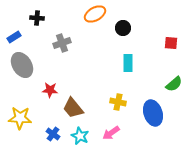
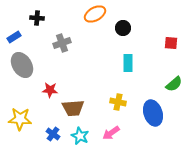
brown trapezoid: rotated 55 degrees counterclockwise
yellow star: moved 1 px down
